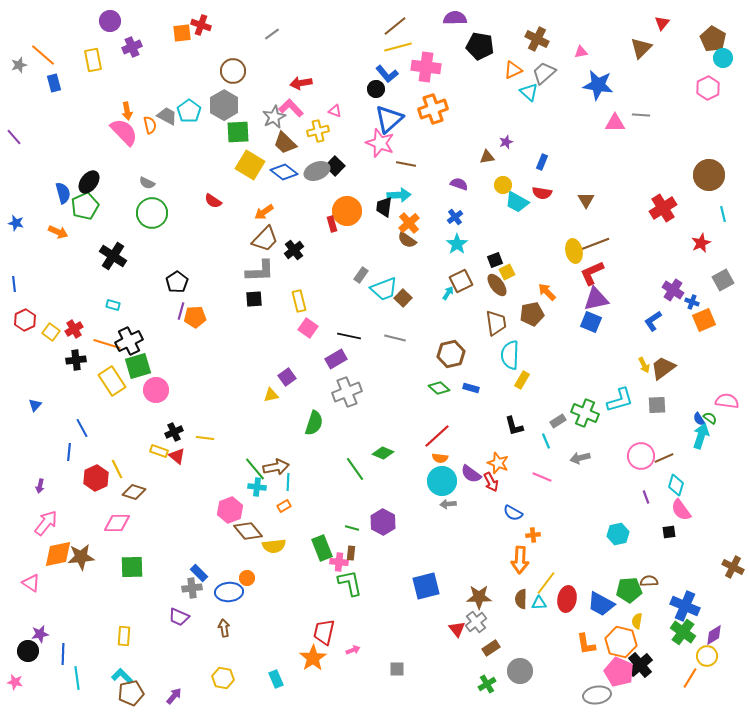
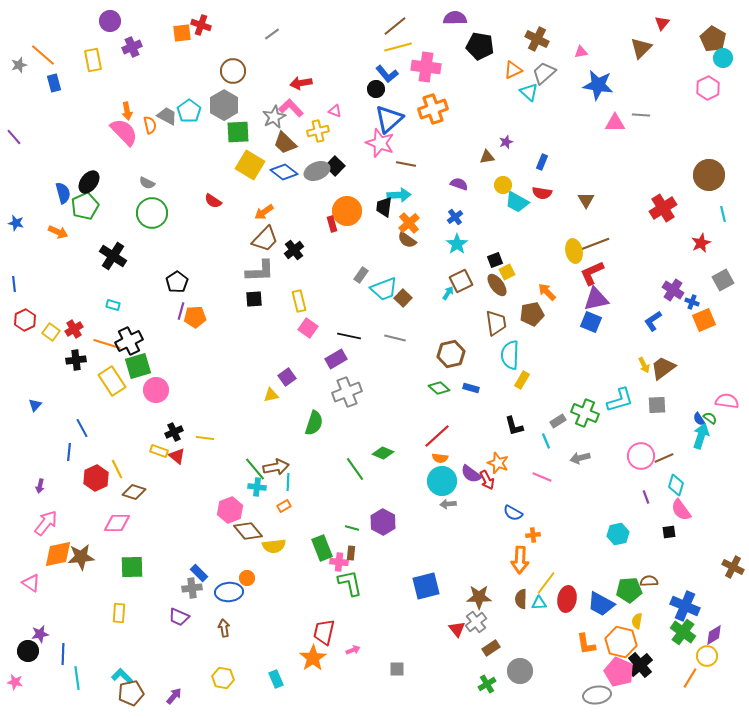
red arrow at (491, 482): moved 4 px left, 2 px up
yellow rectangle at (124, 636): moved 5 px left, 23 px up
